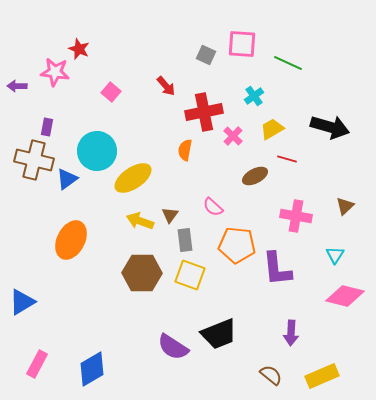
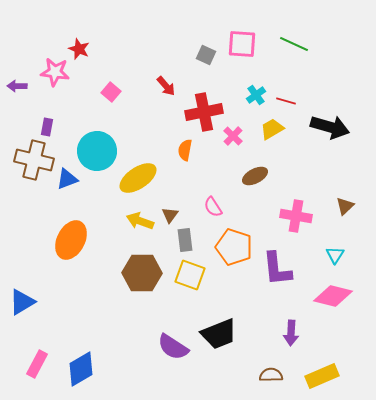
green line at (288, 63): moved 6 px right, 19 px up
cyan cross at (254, 96): moved 2 px right, 1 px up
red line at (287, 159): moved 1 px left, 58 px up
yellow ellipse at (133, 178): moved 5 px right
blue triangle at (67, 179): rotated 15 degrees clockwise
pink semicircle at (213, 207): rotated 15 degrees clockwise
orange pentagon at (237, 245): moved 3 px left, 2 px down; rotated 12 degrees clockwise
pink diamond at (345, 296): moved 12 px left
blue diamond at (92, 369): moved 11 px left
brown semicircle at (271, 375): rotated 40 degrees counterclockwise
